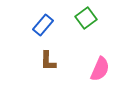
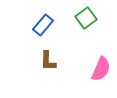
pink semicircle: moved 1 px right
